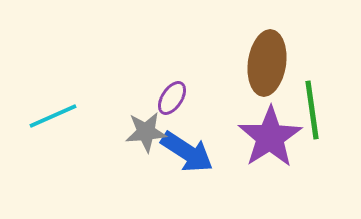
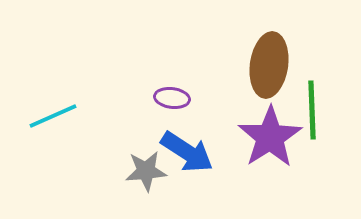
brown ellipse: moved 2 px right, 2 px down
purple ellipse: rotated 64 degrees clockwise
green line: rotated 6 degrees clockwise
gray star: moved 39 px down
